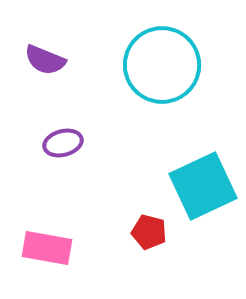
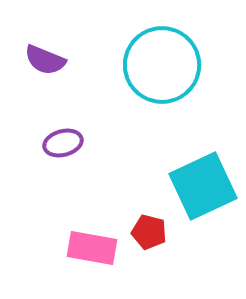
pink rectangle: moved 45 px right
